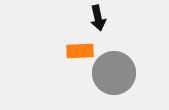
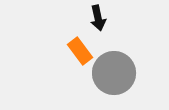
orange rectangle: rotated 56 degrees clockwise
